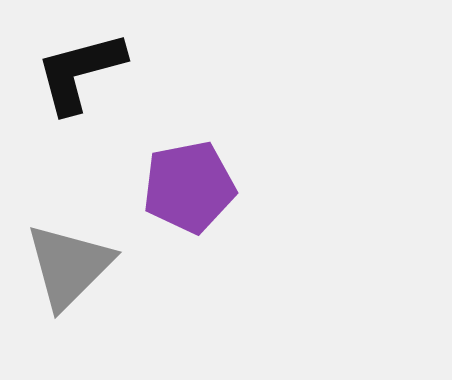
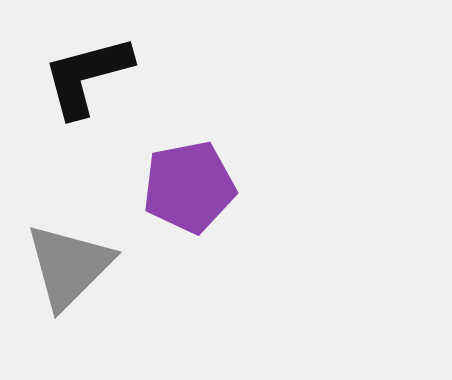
black L-shape: moved 7 px right, 4 px down
